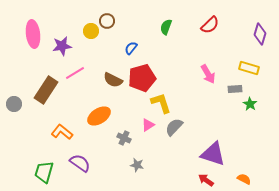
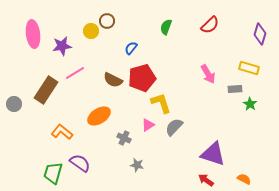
green trapezoid: moved 9 px right, 1 px down
